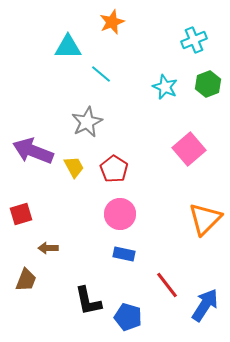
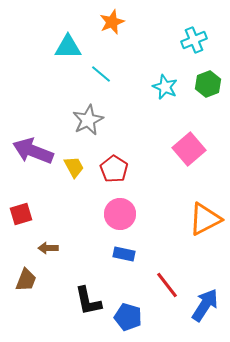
gray star: moved 1 px right, 2 px up
orange triangle: rotated 18 degrees clockwise
